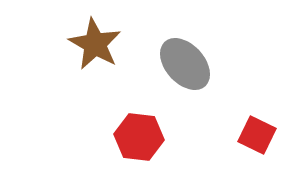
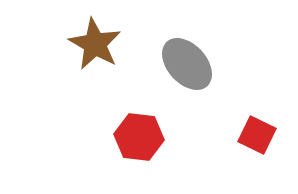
gray ellipse: moved 2 px right
